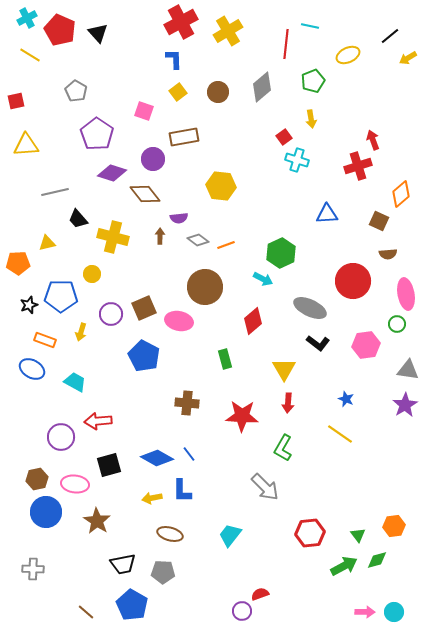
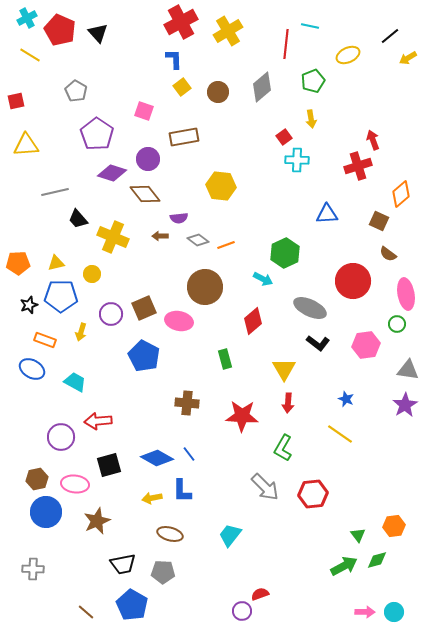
yellow square at (178, 92): moved 4 px right, 5 px up
purple circle at (153, 159): moved 5 px left
cyan cross at (297, 160): rotated 15 degrees counterclockwise
brown arrow at (160, 236): rotated 91 degrees counterclockwise
yellow cross at (113, 237): rotated 8 degrees clockwise
yellow triangle at (47, 243): moved 9 px right, 20 px down
green hexagon at (281, 253): moved 4 px right
brown semicircle at (388, 254): rotated 42 degrees clockwise
brown star at (97, 521): rotated 16 degrees clockwise
red hexagon at (310, 533): moved 3 px right, 39 px up
